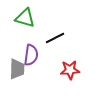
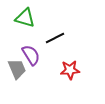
purple semicircle: rotated 40 degrees counterclockwise
gray trapezoid: rotated 25 degrees counterclockwise
